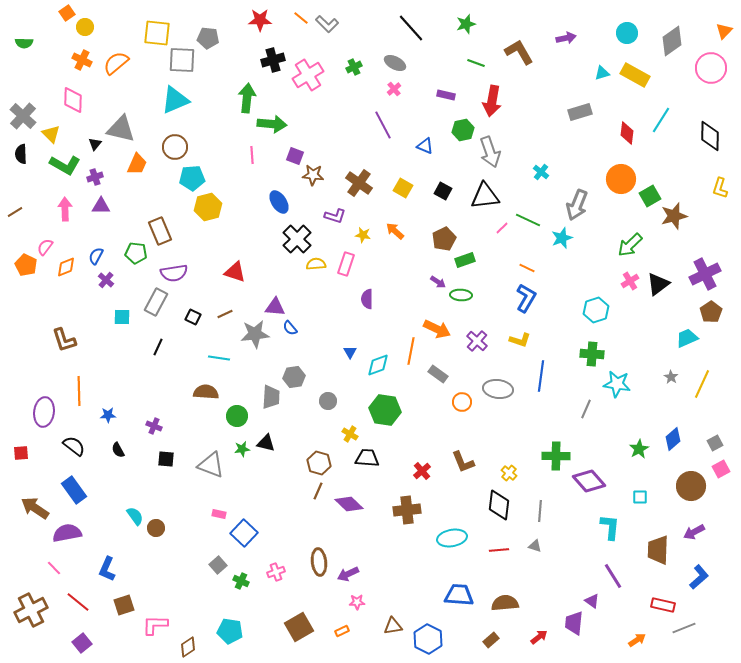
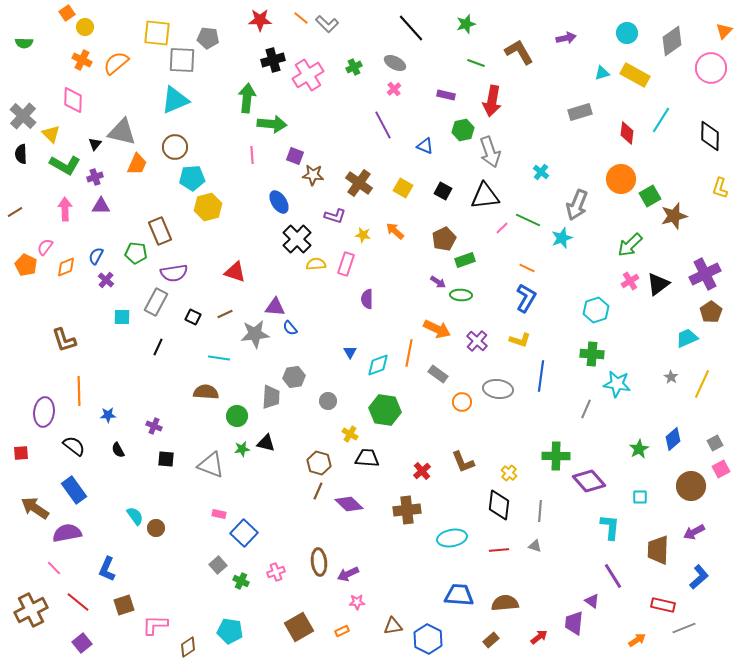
gray triangle at (121, 129): moved 1 px right, 3 px down
orange line at (411, 351): moved 2 px left, 2 px down
